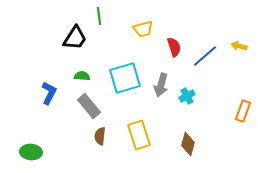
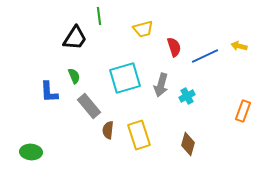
blue line: rotated 16 degrees clockwise
green semicircle: moved 8 px left; rotated 63 degrees clockwise
blue L-shape: moved 1 px up; rotated 150 degrees clockwise
brown semicircle: moved 8 px right, 6 px up
